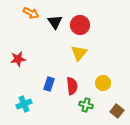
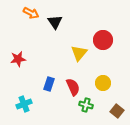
red circle: moved 23 px right, 15 px down
red semicircle: moved 1 px right, 1 px down; rotated 18 degrees counterclockwise
